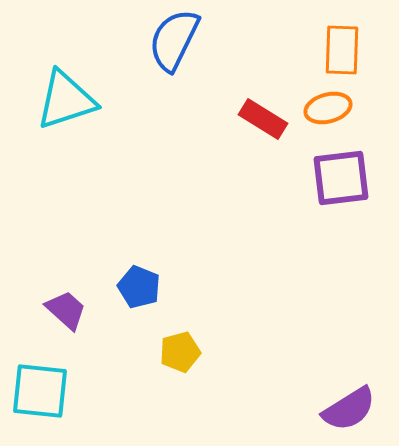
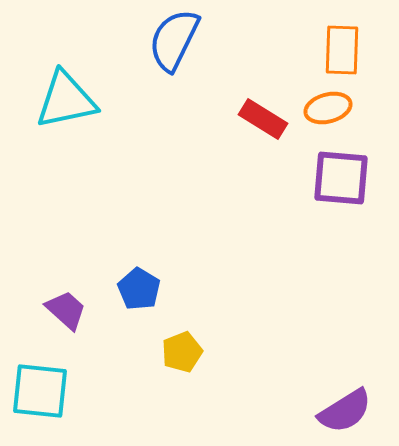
cyan triangle: rotated 6 degrees clockwise
purple square: rotated 12 degrees clockwise
blue pentagon: moved 2 px down; rotated 9 degrees clockwise
yellow pentagon: moved 2 px right; rotated 6 degrees counterclockwise
purple semicircle: moved 4 px left, 2 px down
